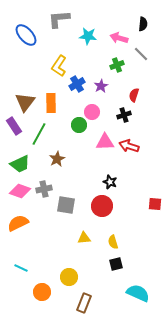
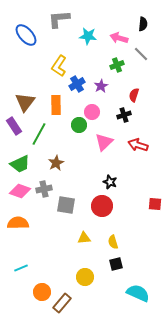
orange rectangle: moved 5 px right, 2 px down
pink triangle: moved 1 px left; rotated 42 degrees counterclockwise
red arrow: moved 9 px right, 1 px up
brown star: moved 1 px left, 4 px down
orange semicircle: rotated 25 degrees clockwise
cyan line: rotated 48 degrees counterclockwise
yellow circle: moved 16 px right
brown rectangle: moved 22 px left; rotated 18 degrees clockwise
